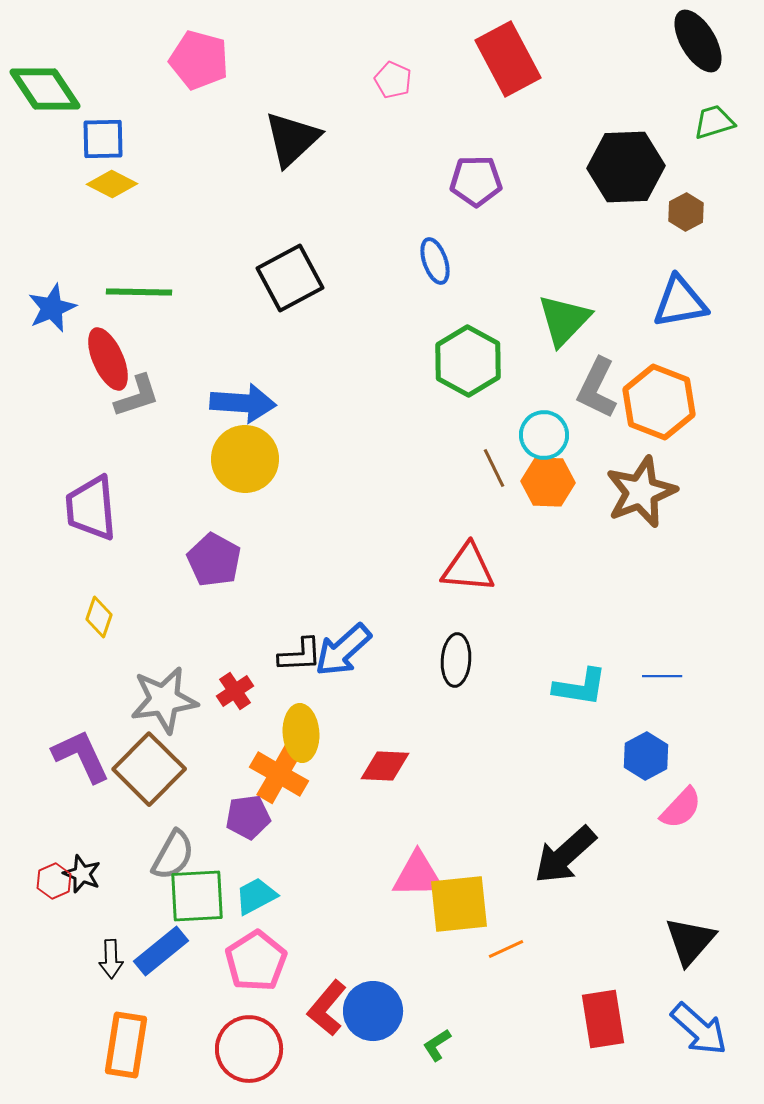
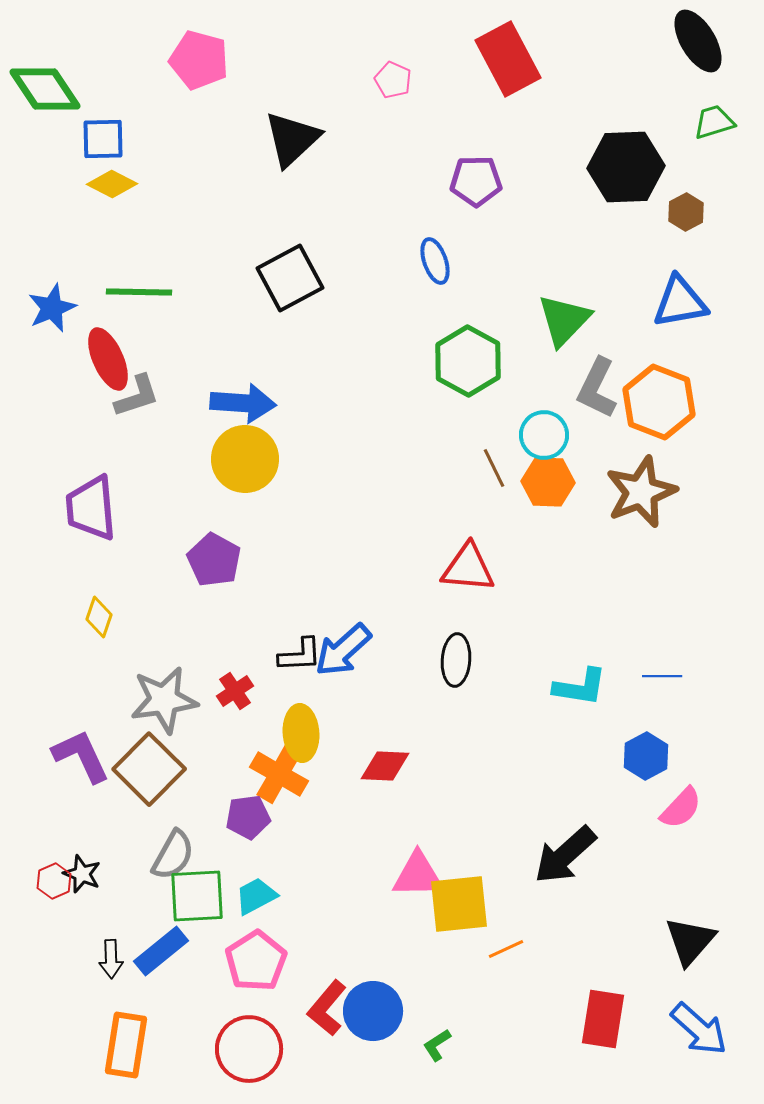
red rectangle at (603, 1019): rotated 18 degrees clockwise
